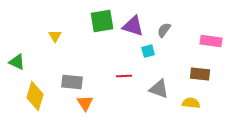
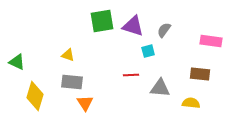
yellow triangle: moved 13 px right, 19 px down; rotated 40 degrees counterclockwise
red line: moved 7 px right, 1 px up
gray triangle: moved 1 px right, 1 px up; rotated 15 degrees counterclockwise
